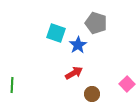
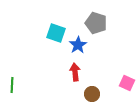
red arrow: moved 1 px right, 1 px up; rotated 66 degrees counterclockwise
pink square: moved 1 px up; rotated 21 degrees counterclockwise
